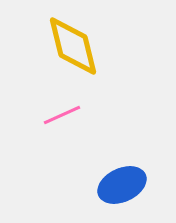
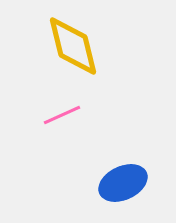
blue ellipse: moved 1 px right, 2 px up
